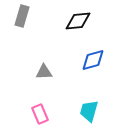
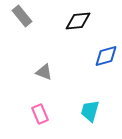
gray rectangle: rotated 55 degrees counterclockwise
blue diamond: moved 13 px right, 4 px up
gray triangle: rotated 24 degrees clockwise
cyan trapezoid: moved 1 px right
